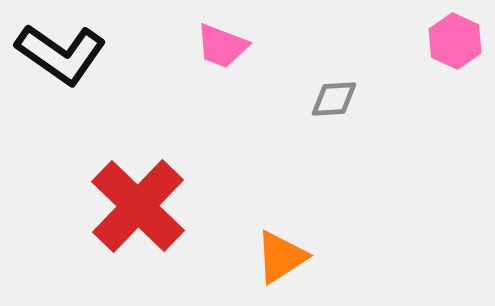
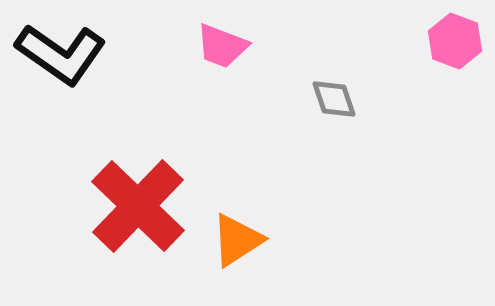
pink hexagon: rotated 4 degrees counterclockwise
gray diamond: rotated 75 degrees clockwise
orange triangle: moved 44 px left, 17 px up
